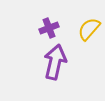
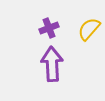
purple arrow: moved 3 px left, 2 px down; rotated 16 degrees counterclockwise
